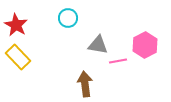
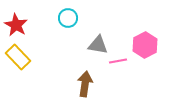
brown arrow: rotated 15 degrees clockwise
